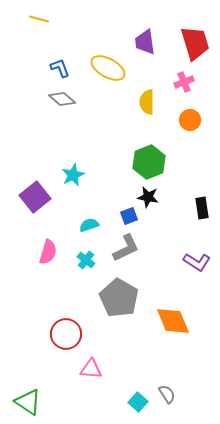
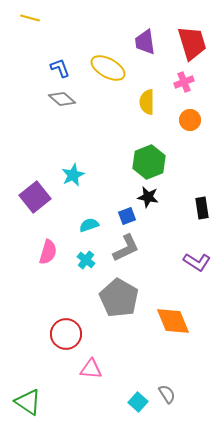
yellow line: moved 9 px left, 1 px up
red trapezoid: moved 3 px left
blue square: moved 2 px left
